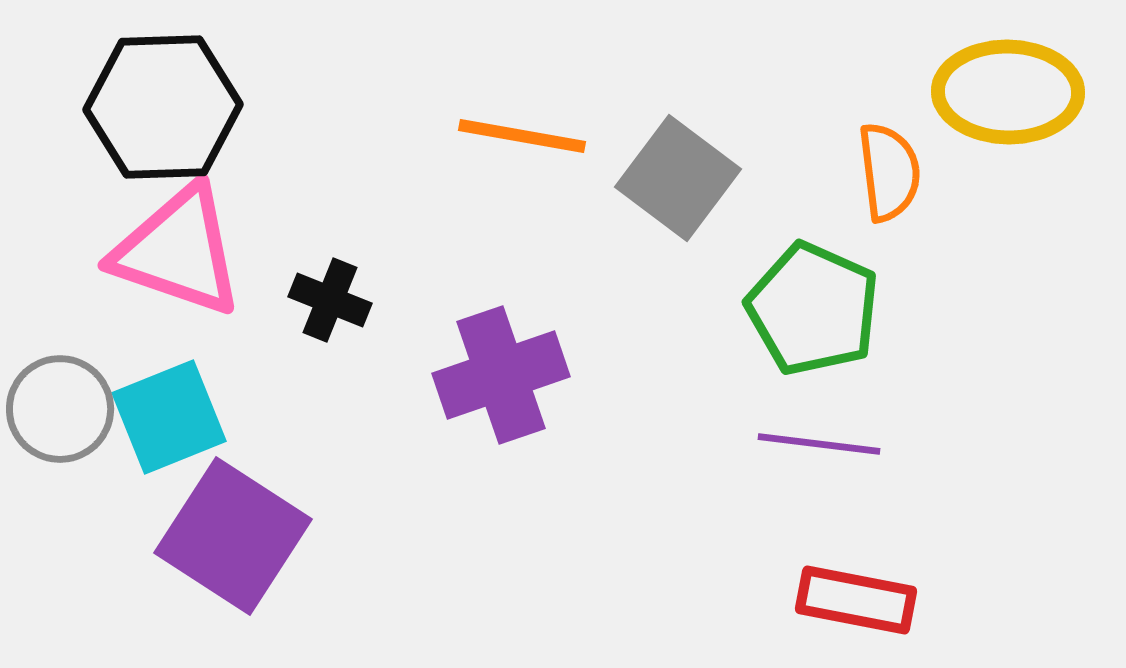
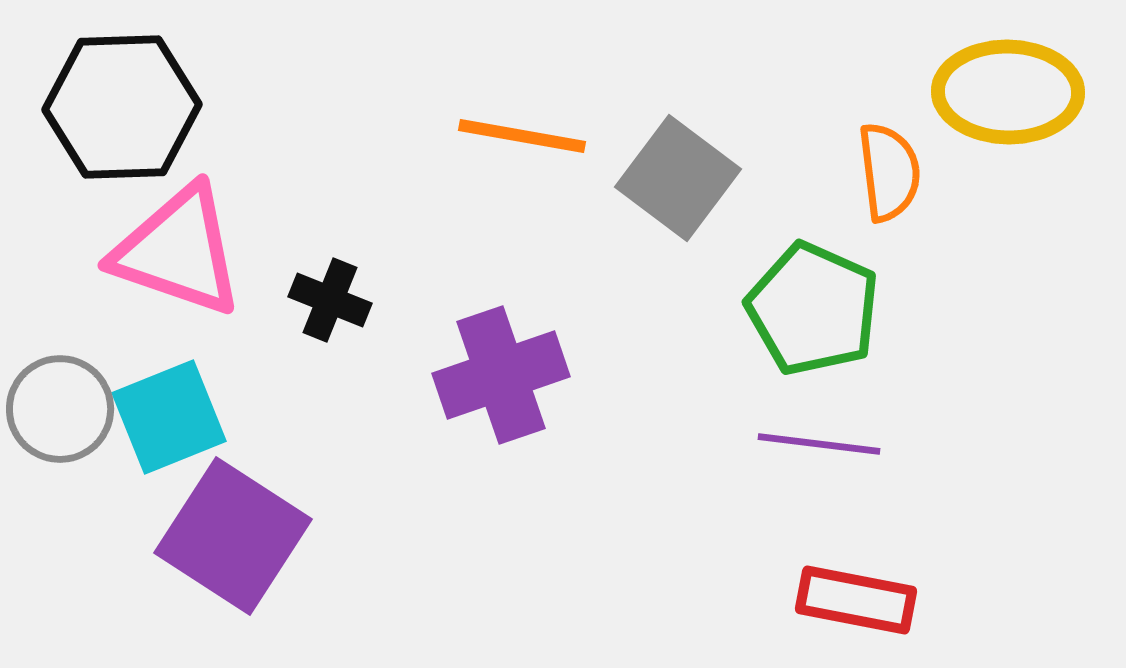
black hexagon: moved 41 px left
